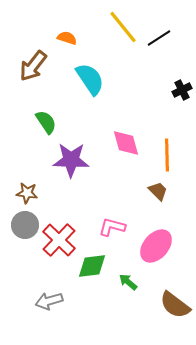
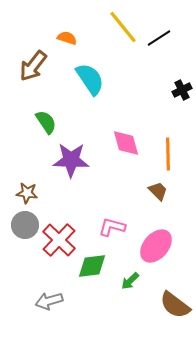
orange line: moved 1 px right, 1 px up
green arrow: moved 2 px right, 1 px up; rotated 84 degrees counterclockwise
